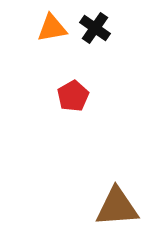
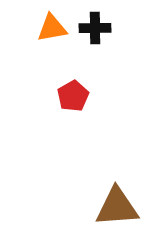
black cross: rotated 36 degrees counterclockwise
